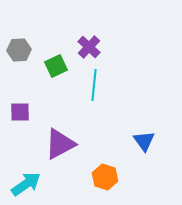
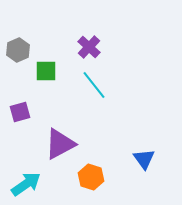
gray hexagon: moved 1 px left; rotated 20 degrees counterclockwise
green square: moved 10 px left, 5 px down; rotated 25 degrees clockwise
cyan line: rotated 44 degrees counterclockwise
purple square: rotated 15 degrees counterclockwise
blue triangle: moved 18 px down
orange hexagon: moved 14 px left
